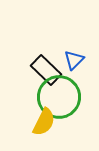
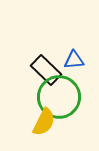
blue triangle: rotated 40 degrees clockwise
